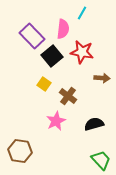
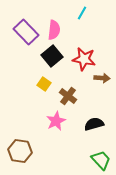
pink semicircle: moved 9 px left, 1 px down
purple rectangle: moved 6 px left, 4 px up
red star: moved 2 px right, 7 px down
